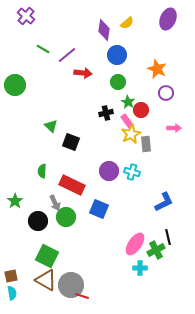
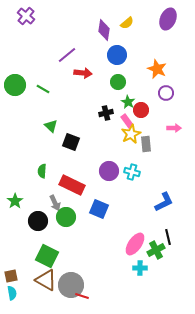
green line at (43, 49): moved 40 px down
